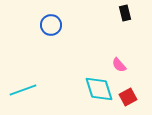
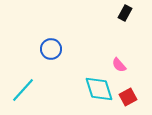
black rectangle: rotated 42 degrees clockwise
blue circle: moved 24 px down
cyan line: rotated 28 degrees counterclockwise
